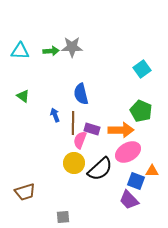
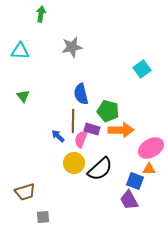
gray star: rotated 10 degrees counterclockwise
green arrow: moved 10 px left, 37 px up; rotated 77 degrees counterclockwise
green triangle: rotated 16 degrees clockwise
green pentagon: moved 33 px left; rotated 10 degrees counterclockwise
blue arrow: moved 3 px right, 21 px down; rotated 24 degrees counterclockwise
brown line: moved 2 px up
pink semicircle: moved 1 px right, 1 px up
pink ellipse: moved 23 px right, 4 px up
orange triangle: moved 3 px left, 2 px up
blue square: moved 1 px left
purple trapezoid: rotated 15 degrees clockwise
gray square: moved 20 px left
